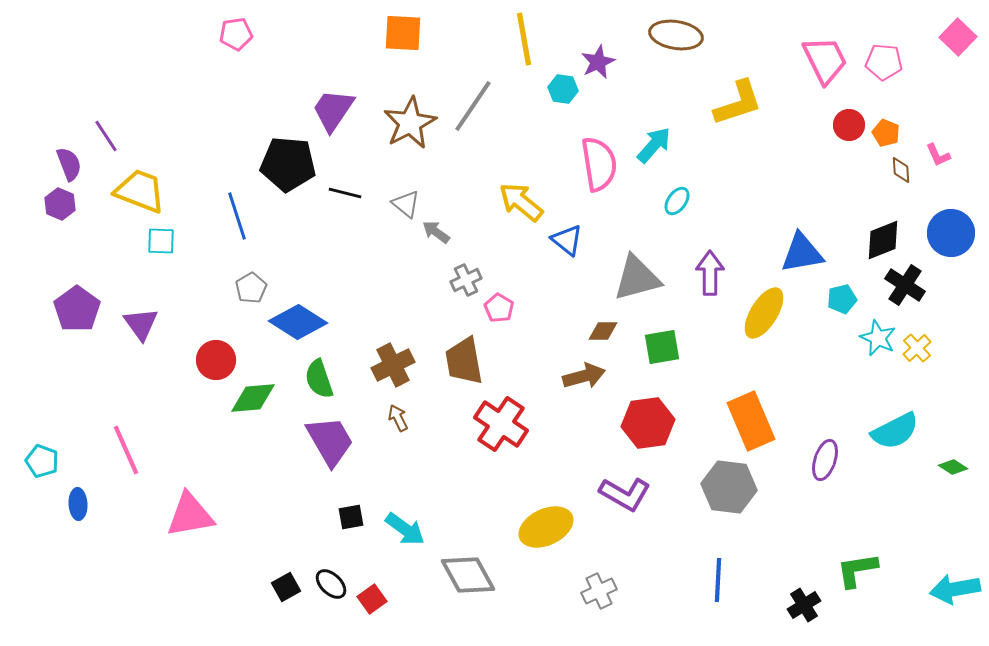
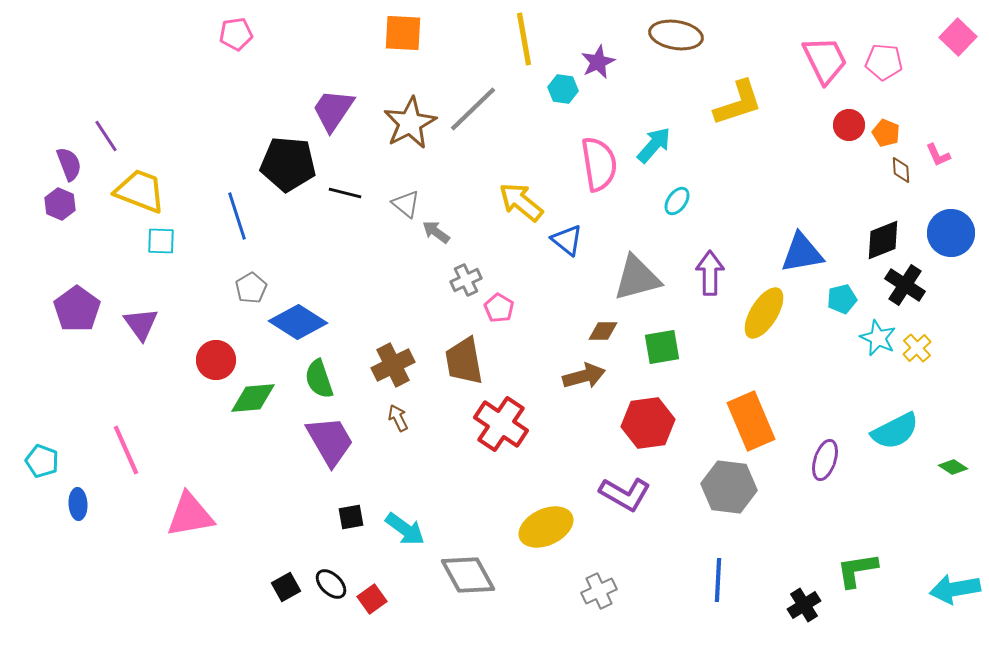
gray line at (473, 106): moved 3 px down; rotated 12 degrees clockwise
